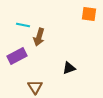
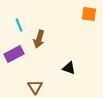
cyan line: moved 4 px left; rotated 56 degrees clockwise
brown arrow: moved 2 px down
purple rectangle: moved 3 px left, 2 px up
black triangle: rotated 40 degrees clockwise
